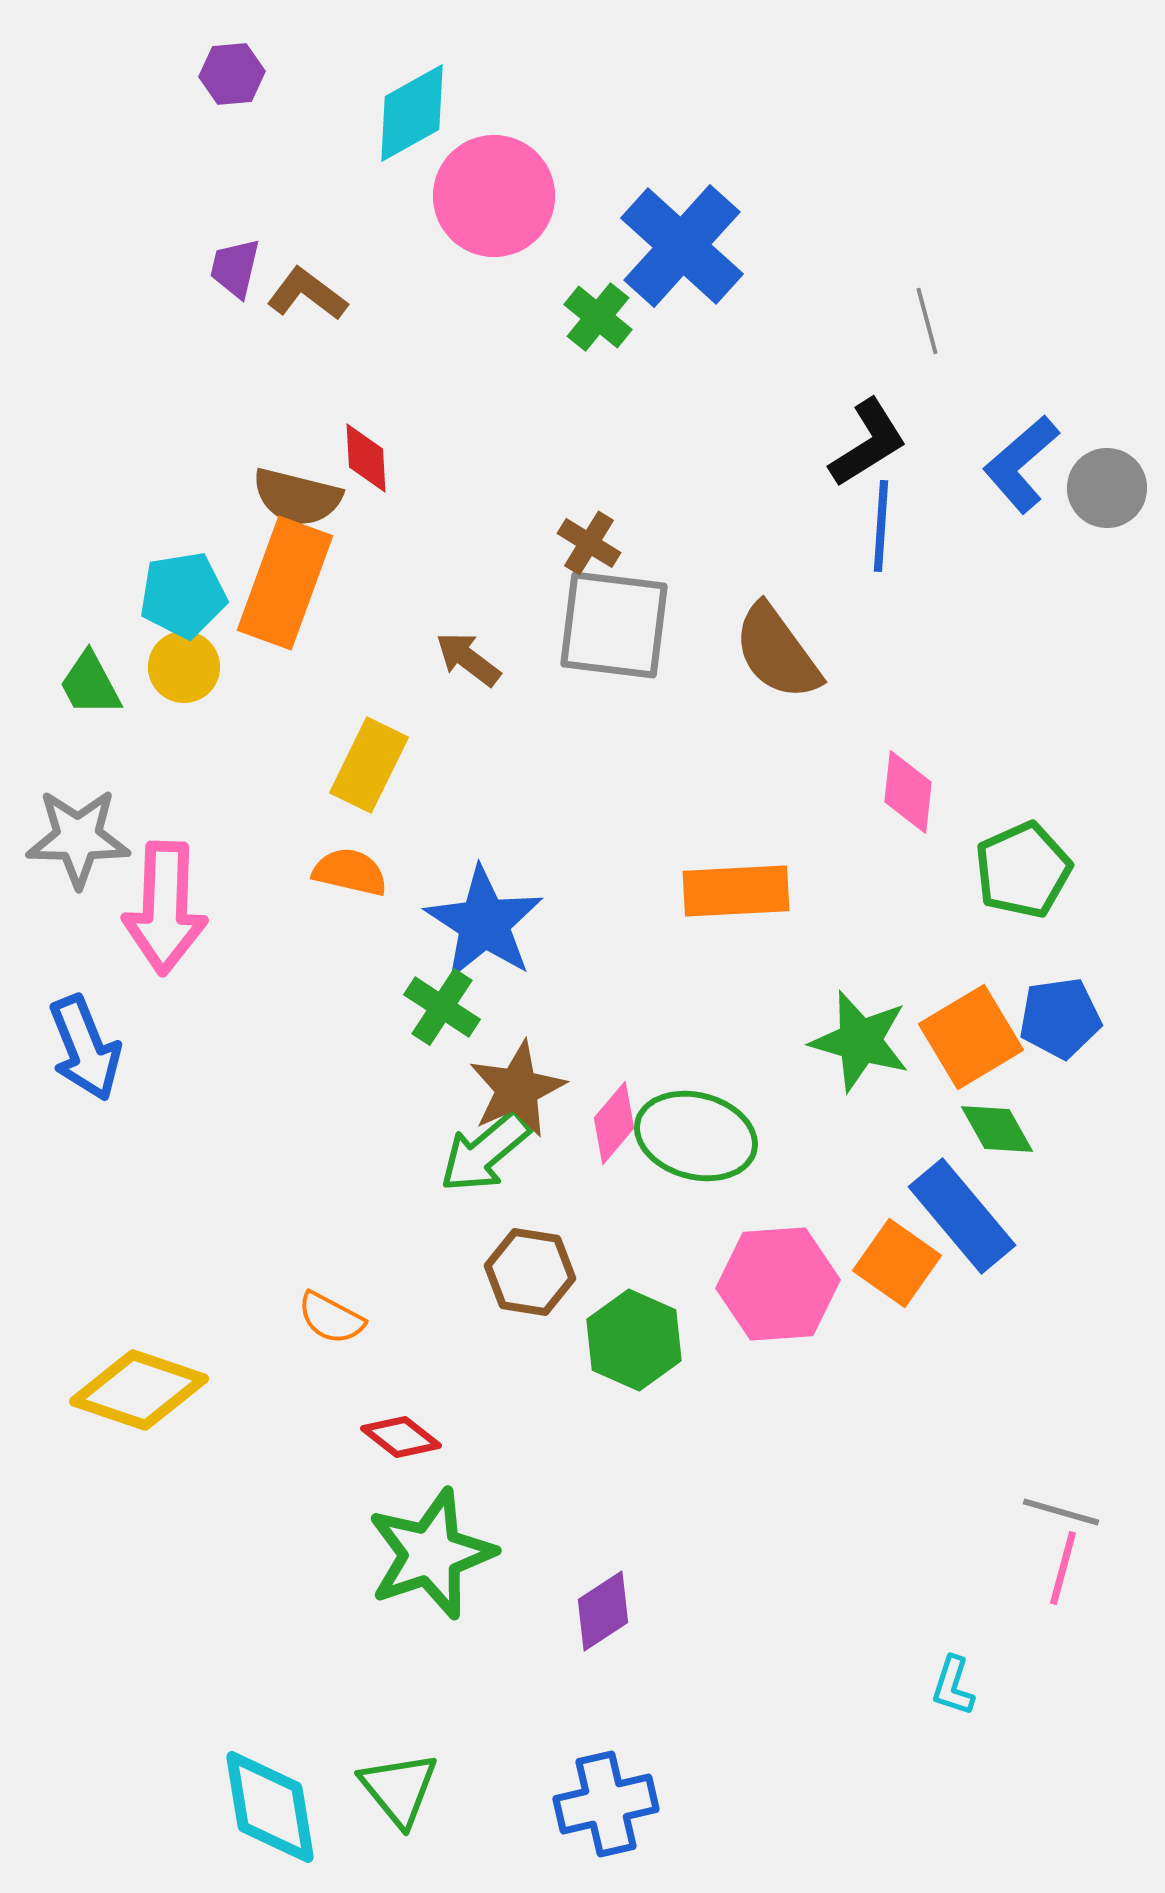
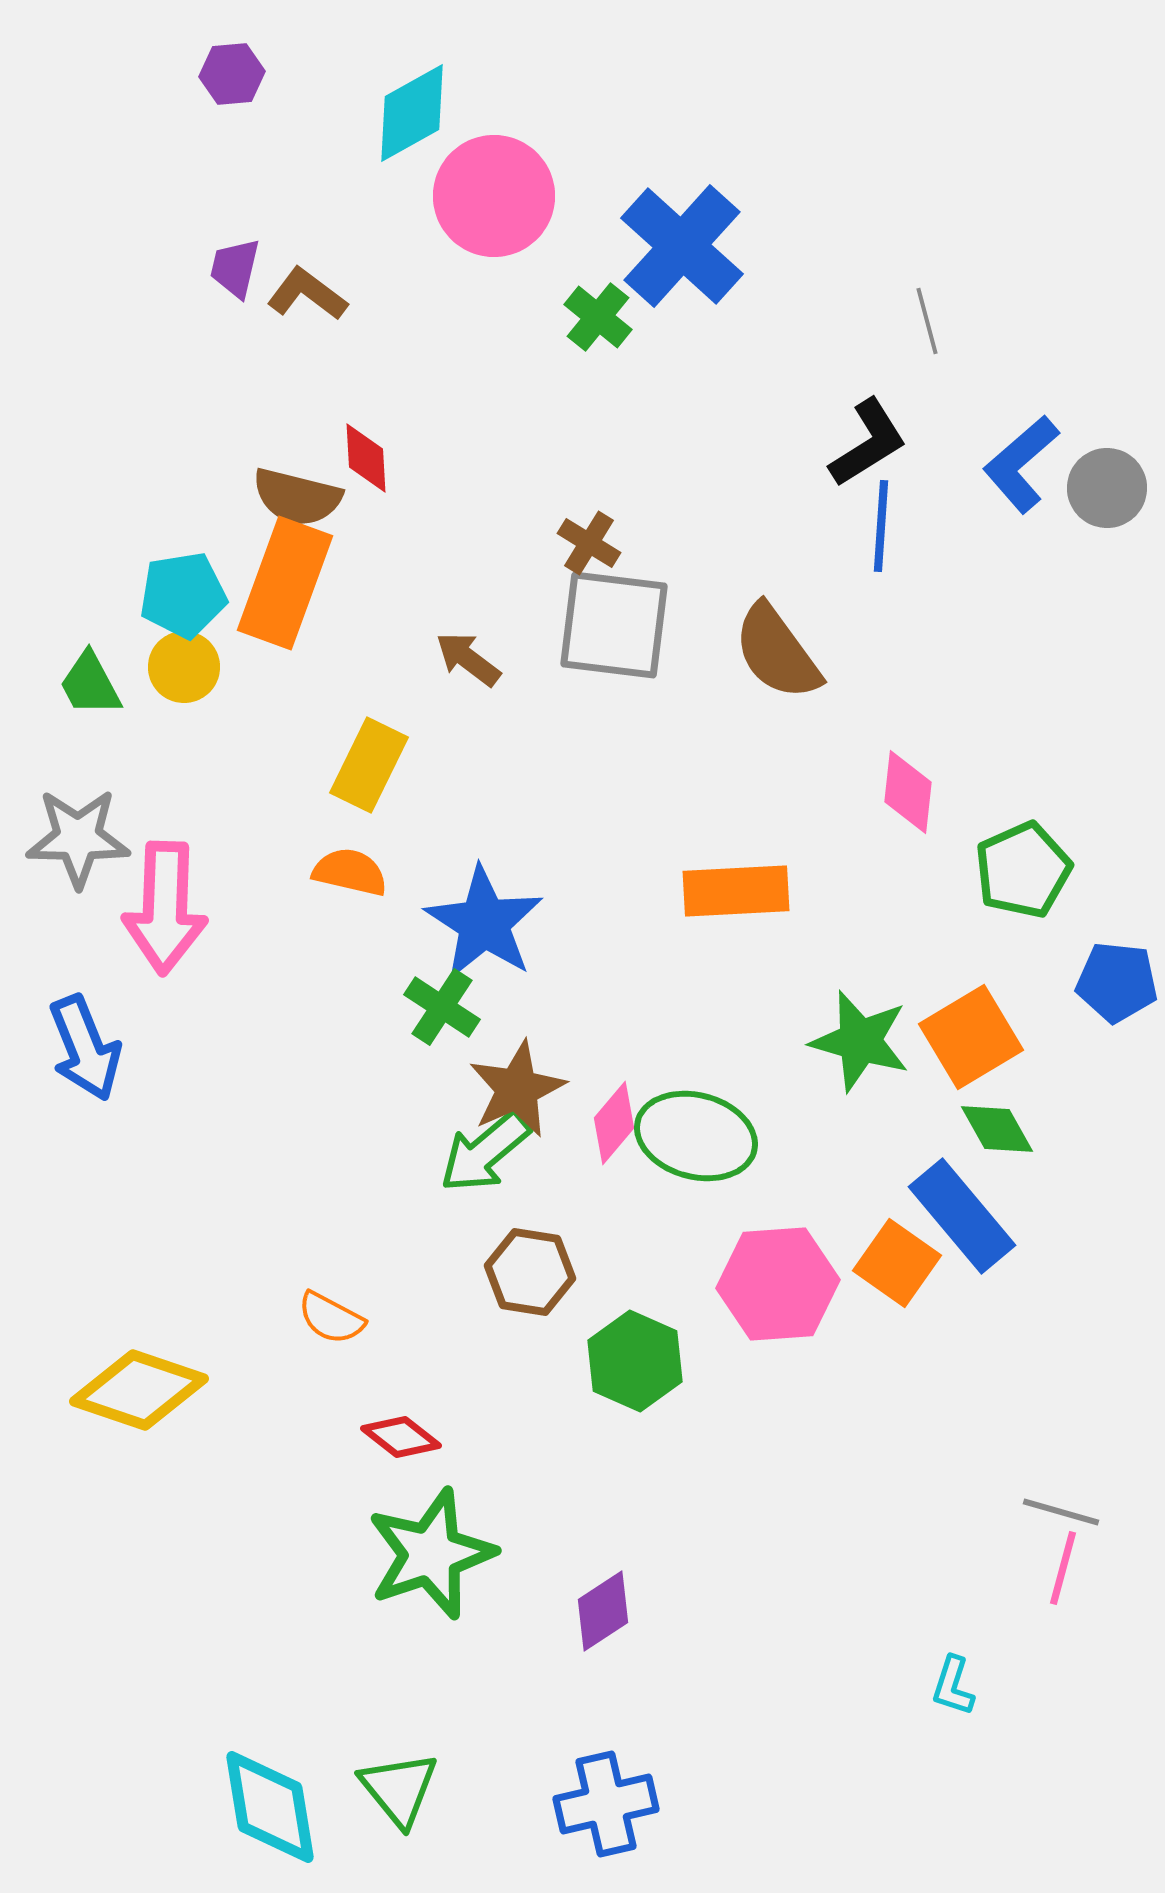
blue pentagon at (1060, 1018): moved 57 px right, 36 px up; rotated 14 degrees clockwise
green hexagon at (634, 1340): moved 1 px right, 21 px down
